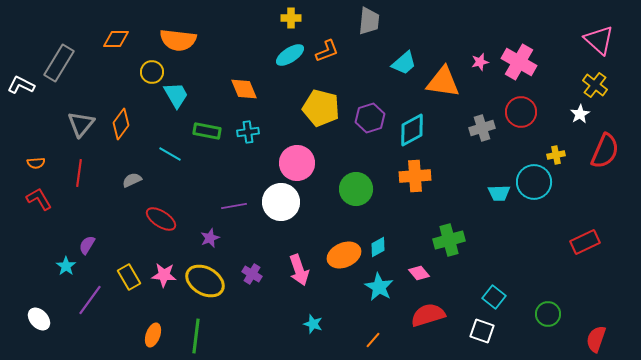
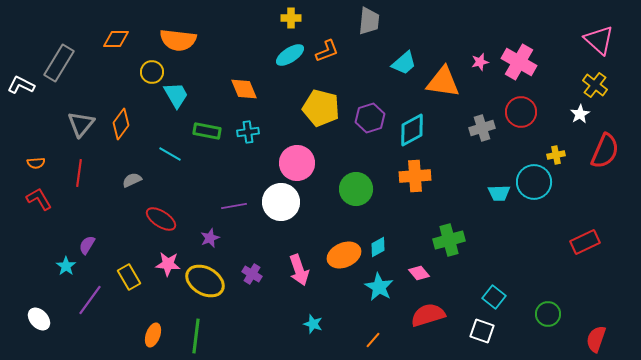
pink star at (164, 275): moved 4 px right, 11 px up
